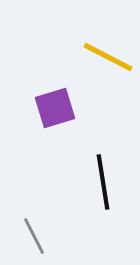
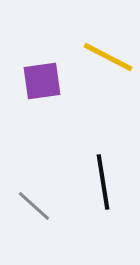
purple square: moved 13 px left, 27 px up; rotated 9 degrees clockwise
gray line: moved 30 px up; rotated 21 degrees counterclockwise
